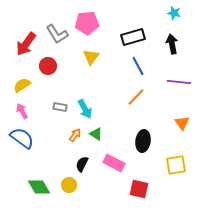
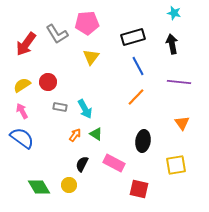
red circle: moved 16 px down
